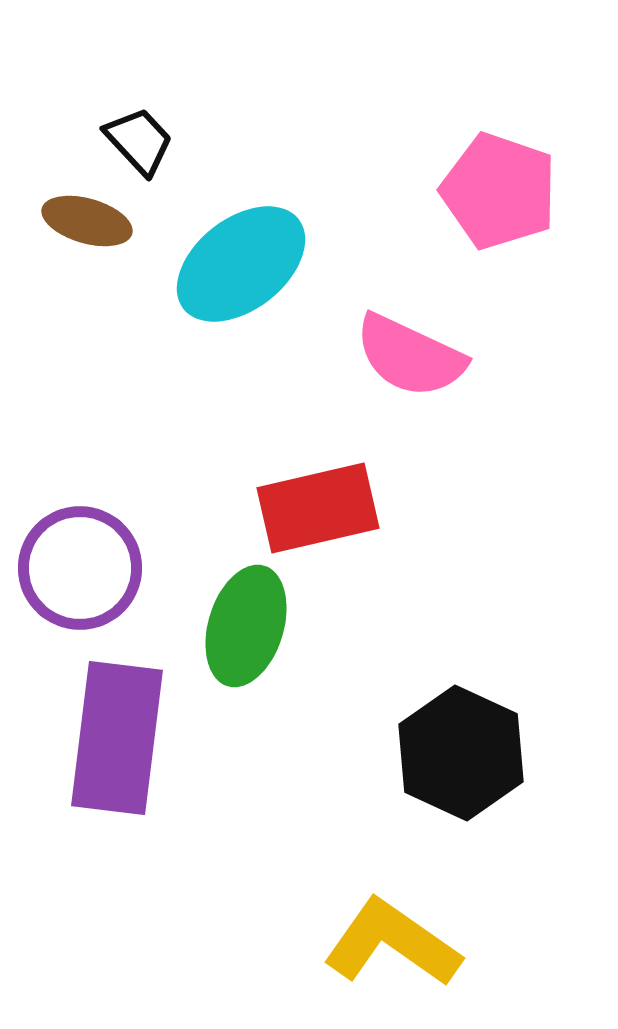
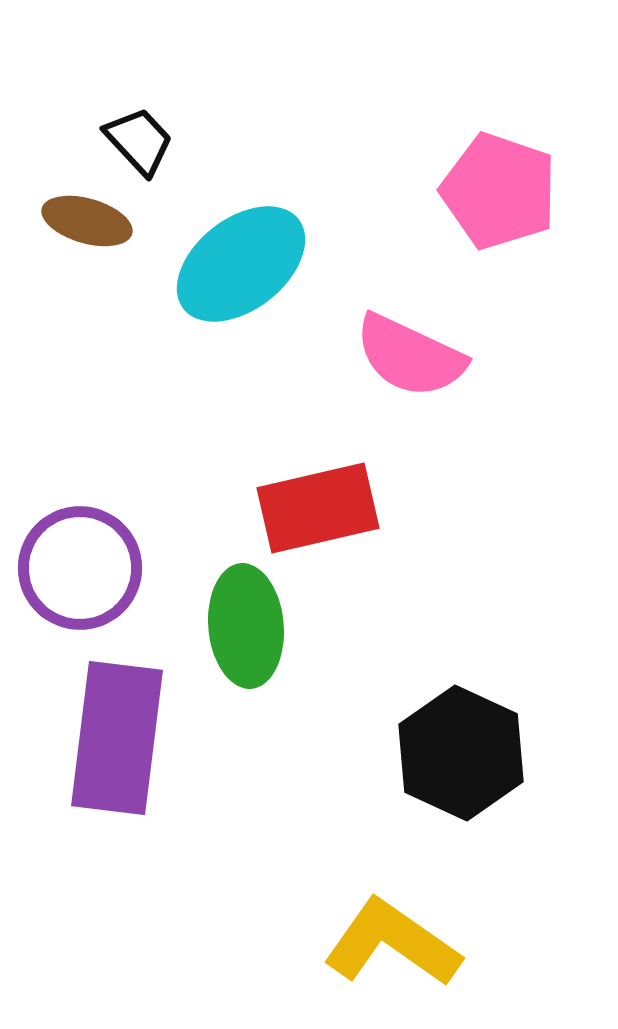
green ellipse: rotated 22 degrees counterclockwise
